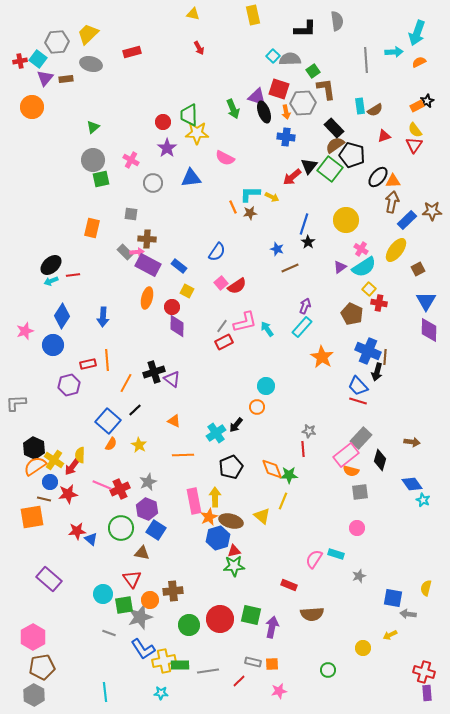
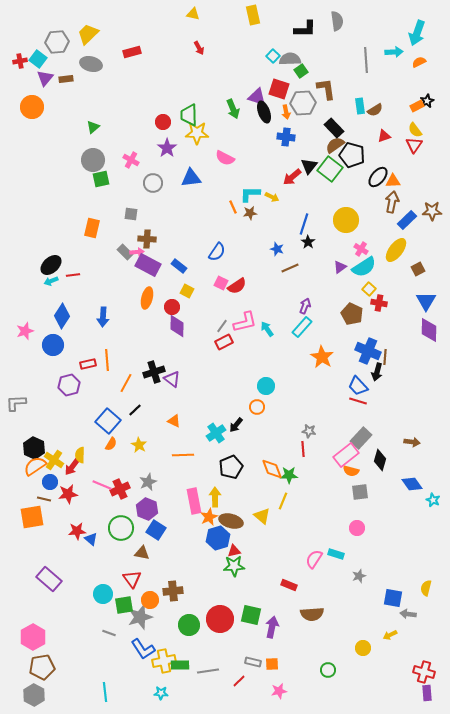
green square at (313, 71): moved 12 px left
pink square at (221, 283): rotated 24 degrees counterclockwise
cyan star at (423, 500): moved 10 px right
